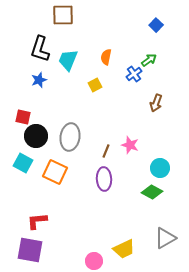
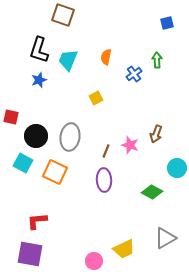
brown square: rotated 20 degrees clockwise
blue square: moved 11 px right, 2 px up; rotated 32 degrees clockwise
black L-shape: moved 1 px left, 1 px down
green arrow: moved 8 px right; rotated 56 degrees counterclockwise
yellow square: moved 1 px right, 13 px down
brown arrow: moved 31 px down
red square: moved 12 px left
cyan circle: moved 17 px right
purple ellipse: moved 1 px down
purple square: moved 4 px down
